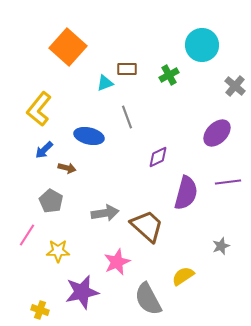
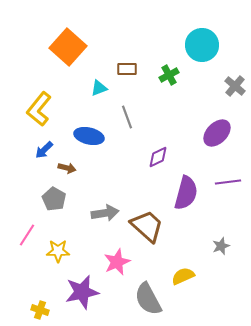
cyan triangle: moved 6 px left, 5 px down
gray pentagon: moved 3 px right, 2 px up
yellow semicircle: rotated 10 degrees clockwise
